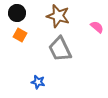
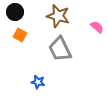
black circle: moved 2 px left, 1 px up
